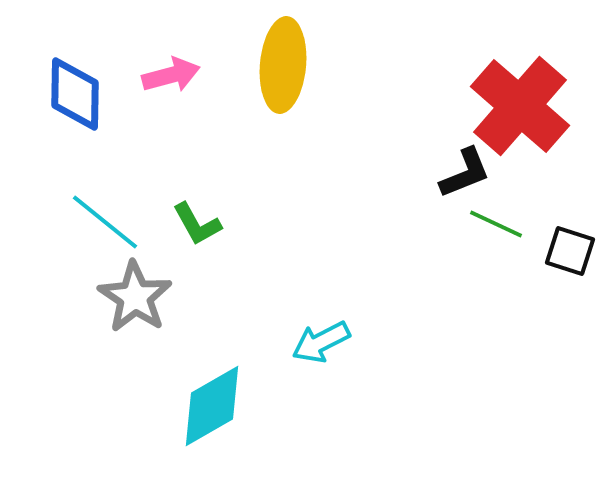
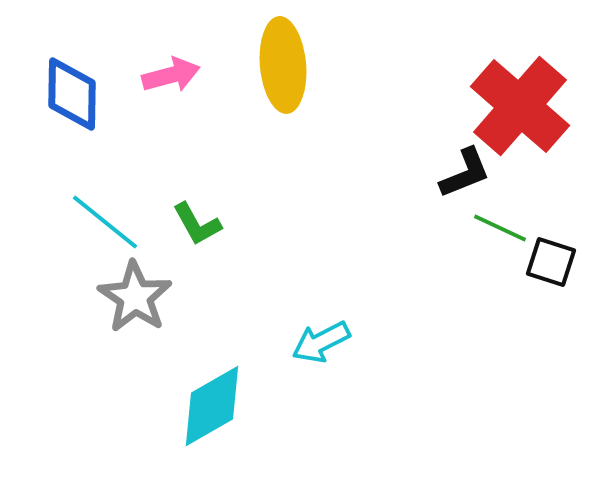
yellow ellipse: rotated 10 degrees counterclockwise
blue diamond: moved 3 px left
green line: moved 4 px right, 4 px down
black square: moved 19 px left, 11 px down
